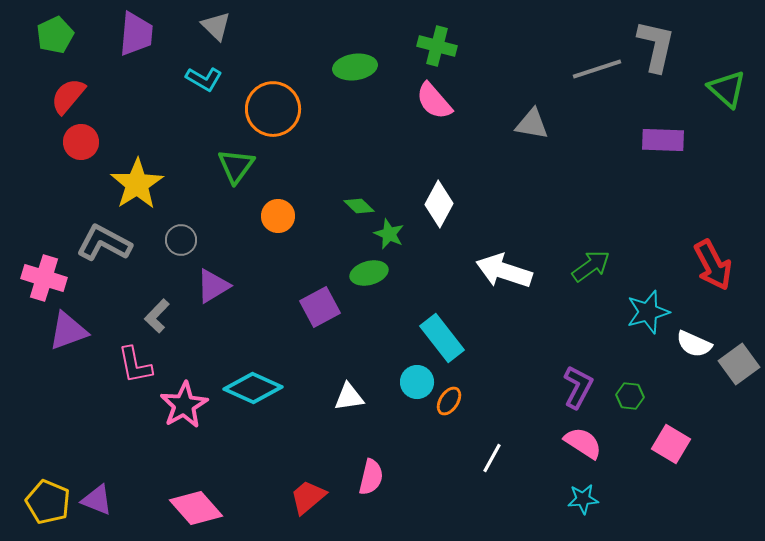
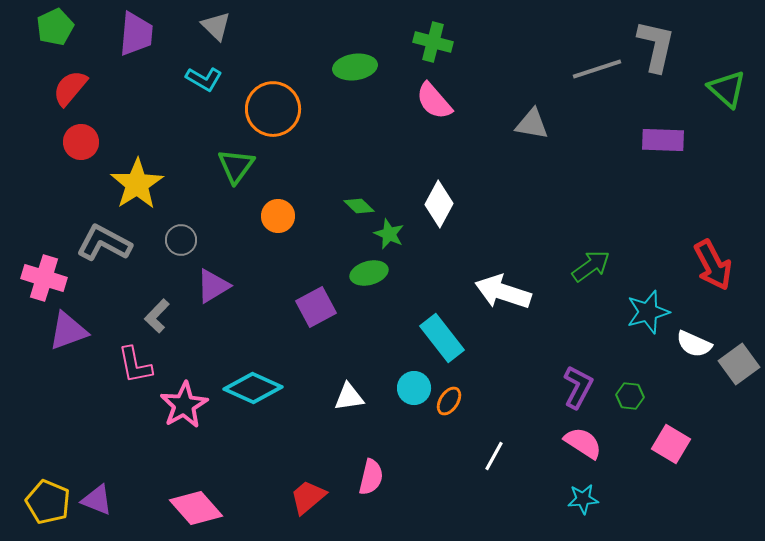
green pentagon at (55, 35): moved 8 px up
green cross at (437, 46): moved 4 px left, 4 px up
red semicircle at (68, 96): moved 2 px right, 8 px up
white arrow at (504, 271): moved 1 px left, 21 px down
purple square at (320, 307): moved 4 px left
cyan circle at (417, 382): moved 3 px left, 6 px down
white line at (492, 458): moved 2 px right, 2 px up
